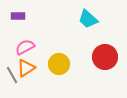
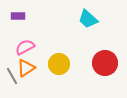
red circle: moved 6 px down
gray line: moved 1 px down
